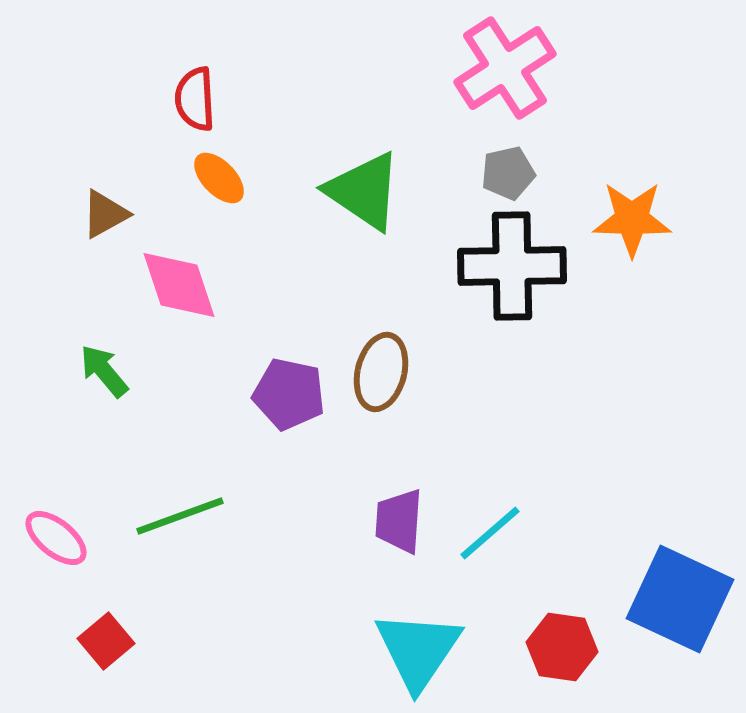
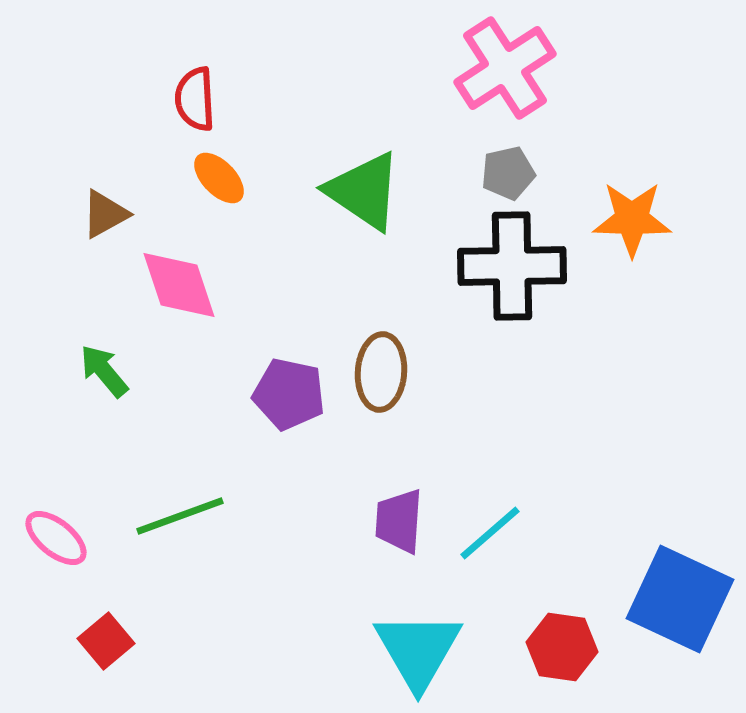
brown ellipse: rotated 10 degrees counterclockwise
cyan triangle: rotated 4 degrees counterclockwise
